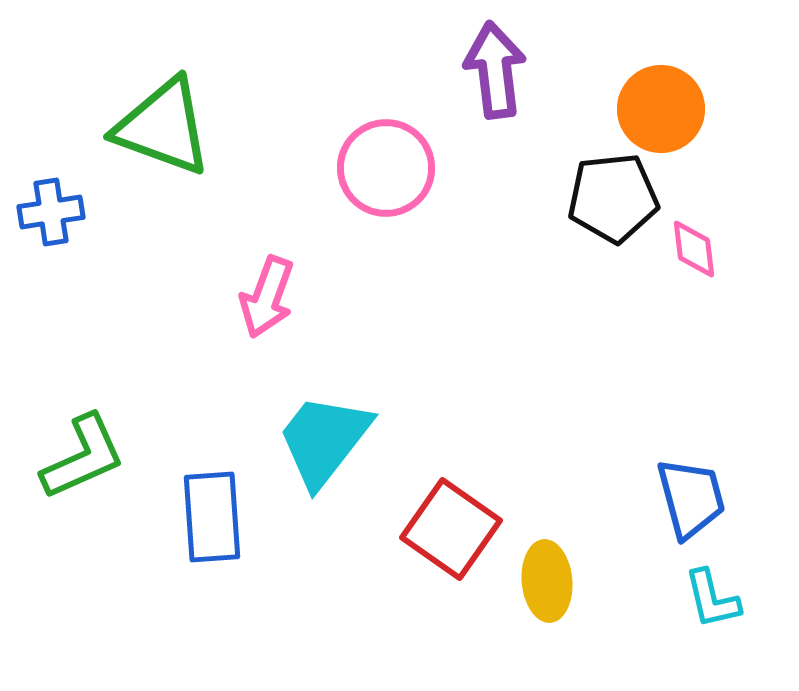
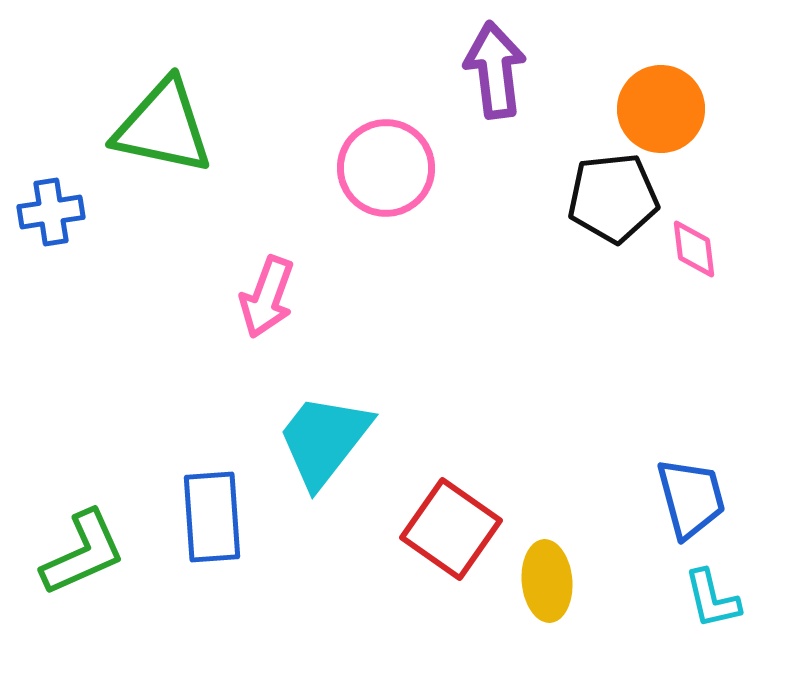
green triangle: rotated 8 degrees counterclockwise
green L-shape: moved 96 px down
